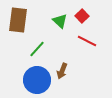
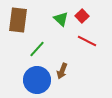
green triangle: moved 1 px right, 2 px up
